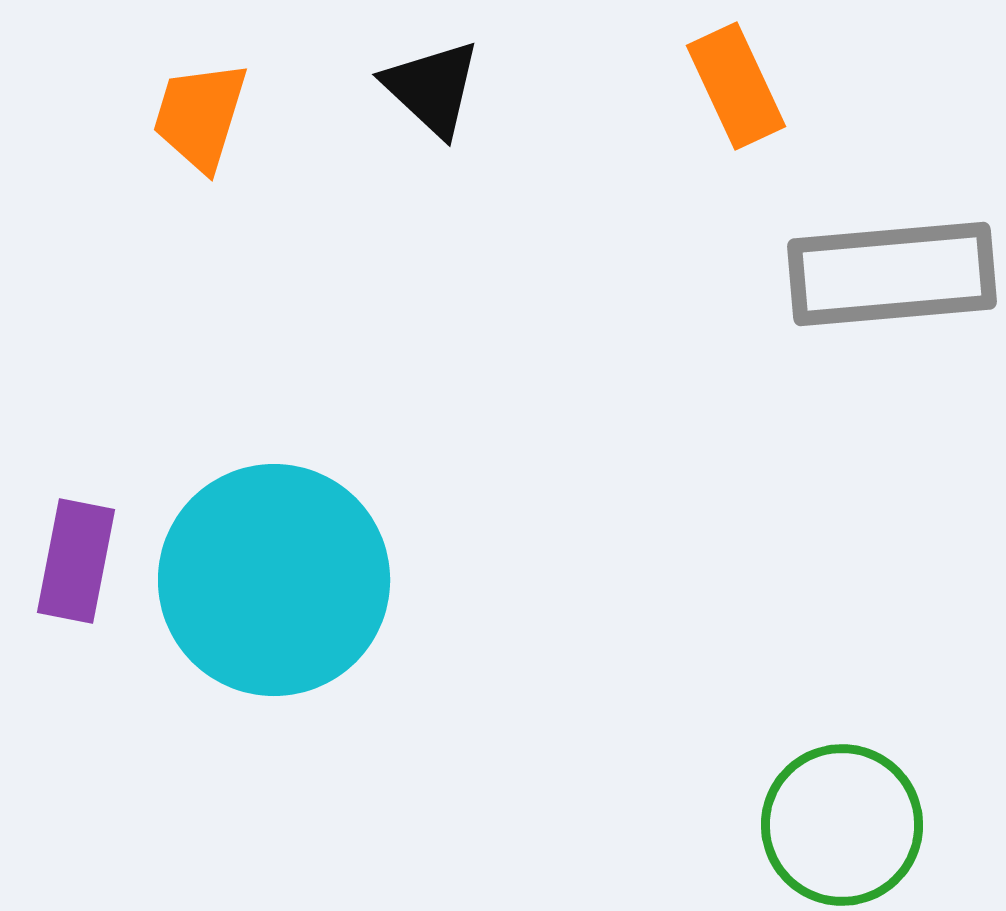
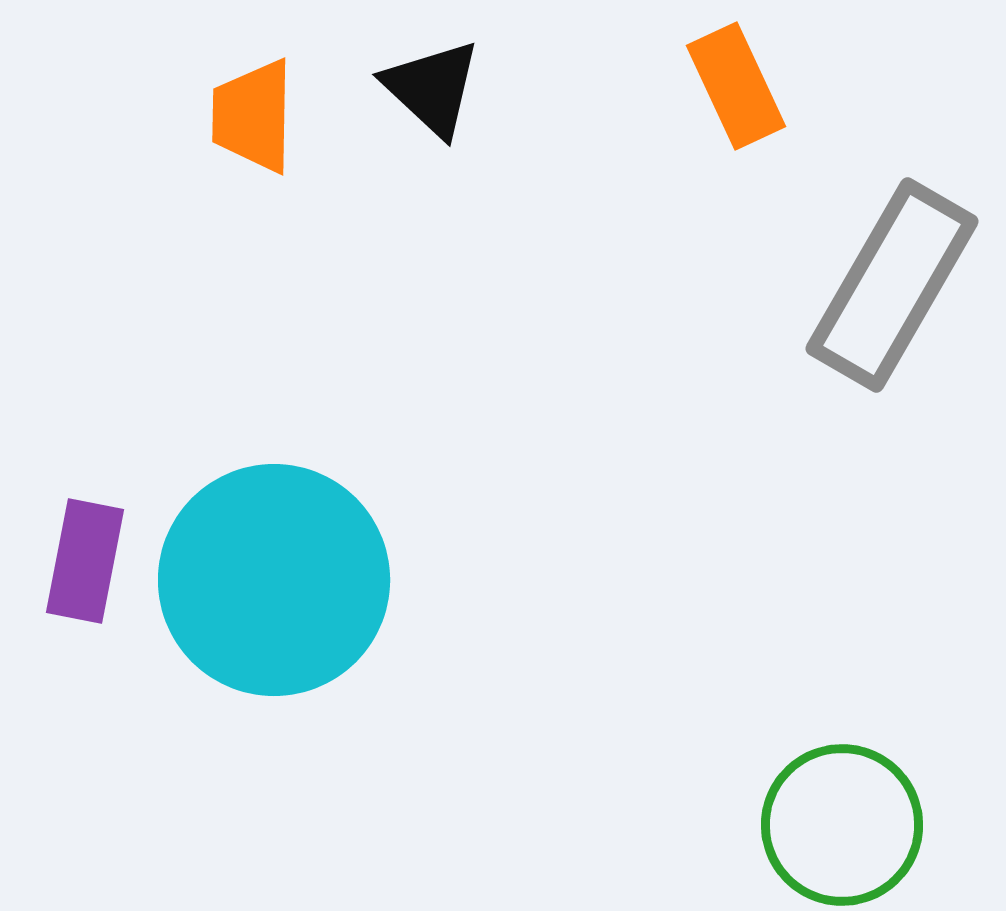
orange trapezoid: moved 53 px right; rotated 16 degrees counterclockwise
gray rectangle: moved 11 px down; rotated 55 degrees counterclockwise
purple rectangle: moved 9 px right
